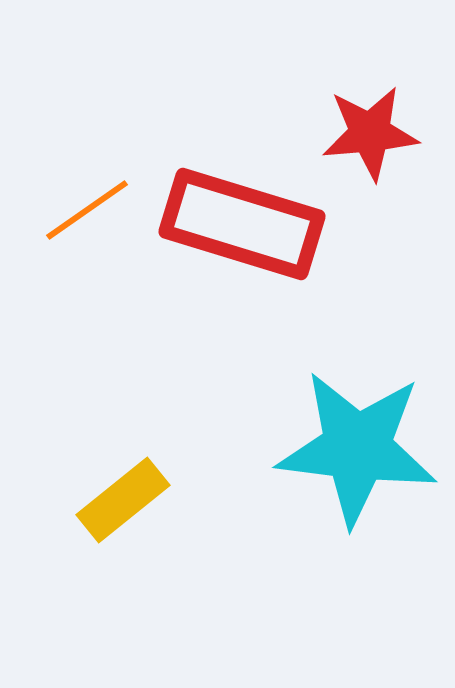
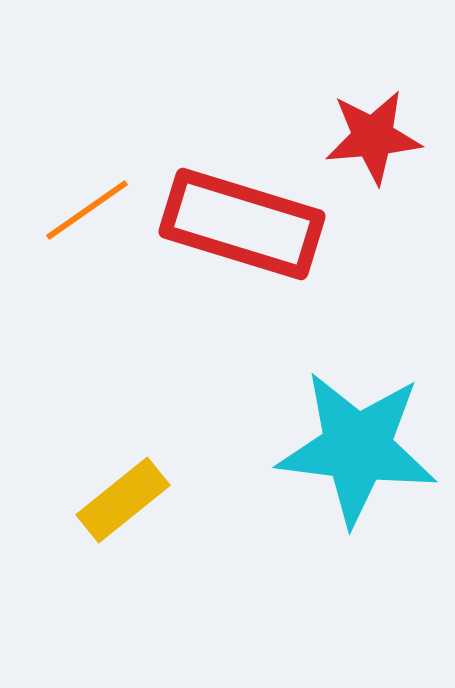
red star: moved 3 px right, 4 px down
